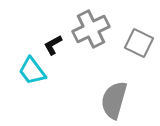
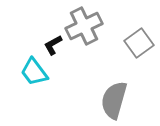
gray cross: moved 7 px left, 3 px up
gray square: rotated 28 degrees clockwise
cyan trapezoid: moved 2 px right, 1 px down
